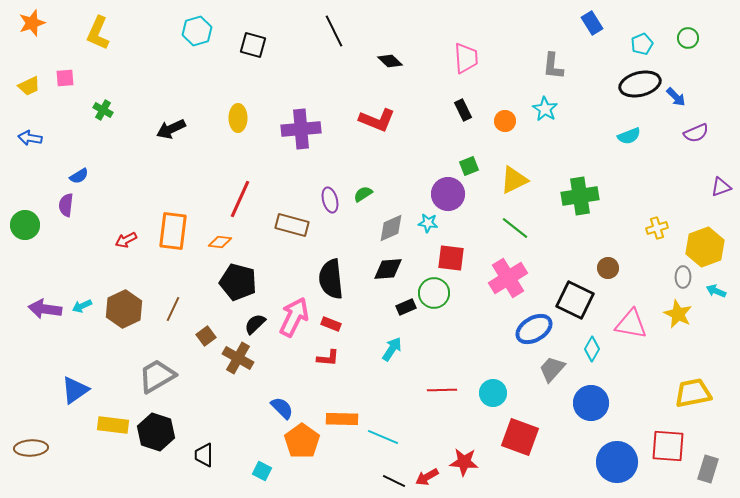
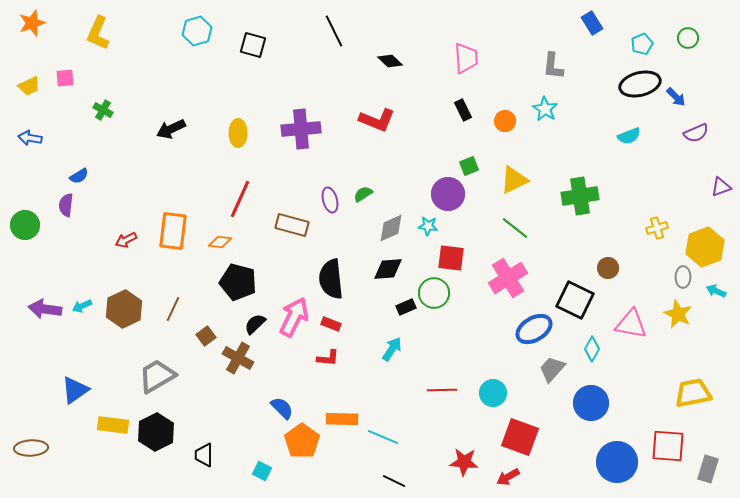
yellow ellipse at (238, 118): moved 15 px down
cyan star at (428, 223): moved 3 px down
black hexagon at (156, 432): rotated 15 degrees clockwise
red arrow at (427, 477): moved 81 px right
